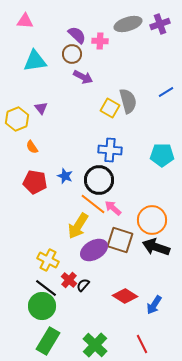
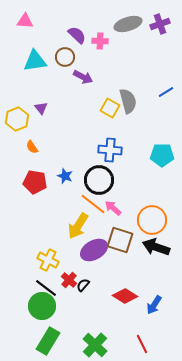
brown circle: moved 7 px left, 3 px down
